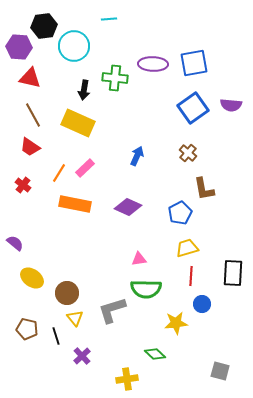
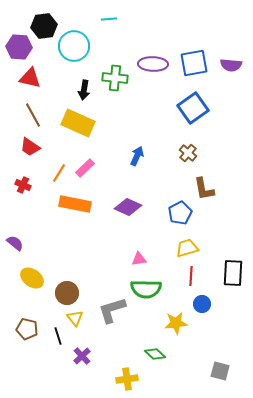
purple semicircle at (231, 105): moved 40 px up
red cross at (23, 185): rotated 14 degrees counterclockwise
black line at (56, 336): moved 2 px right
